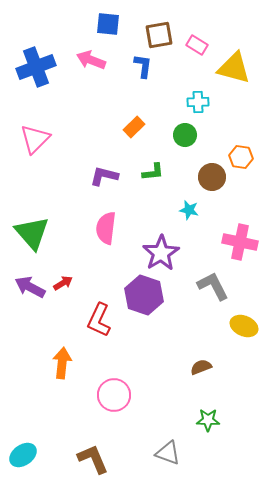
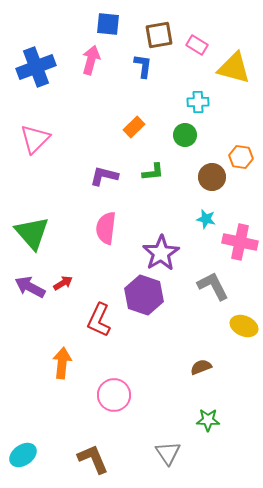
pink arrow: rotated 84 degrees clockwise
cyan star: moved 17 px right, 9 px down
gray triangle: rotated 36 degrees clockwise
